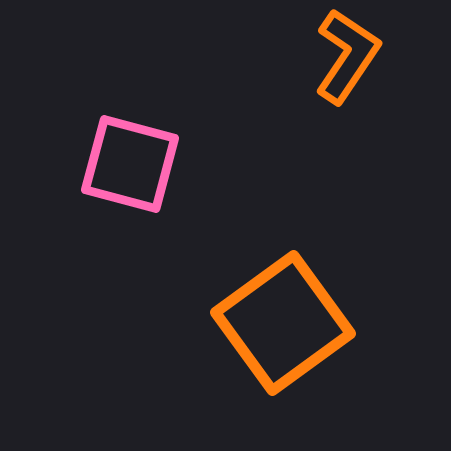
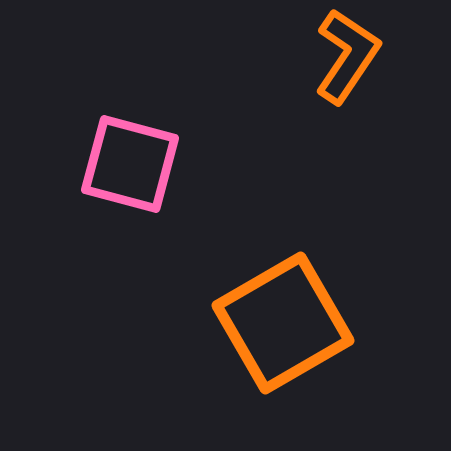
orange square: rotated 6 degrees clockwise
